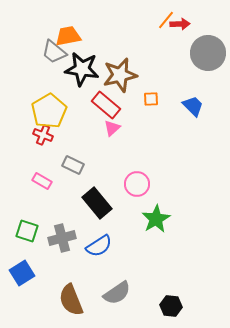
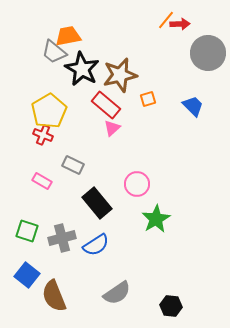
black star: rotated 20 degrees clockwise
orange square: moved 3 px left; rotated 14 degrees counterclockwise
blue semicircle: moved 3 px left, 1 px up
blue square: moved 5 px right, 2 px down; rotated 20 degrees counterclockwise
brown semicircle: moved 17 px left, 4 px up
